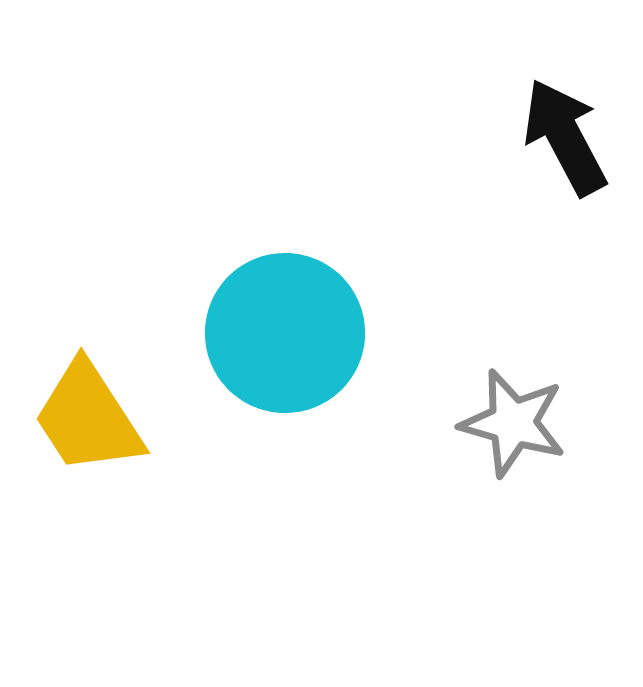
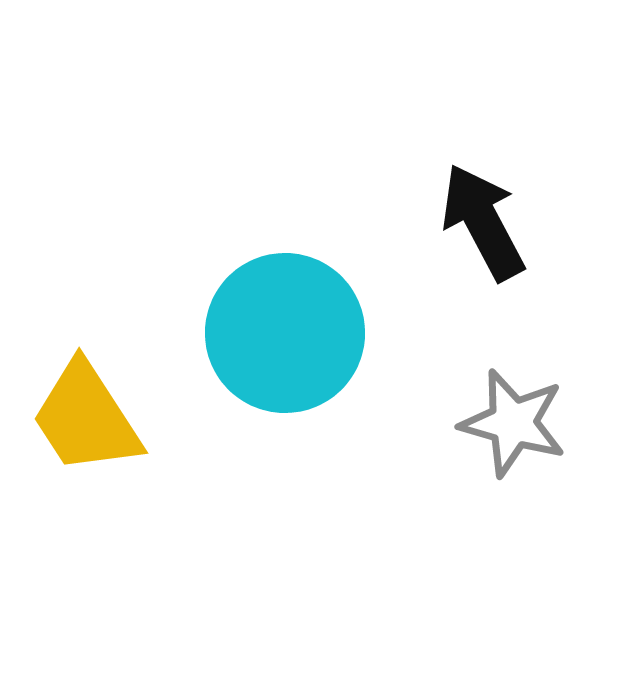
black arrow: moved 82 px left, 85 px down
yellow trapezoid: moved 2 px left
